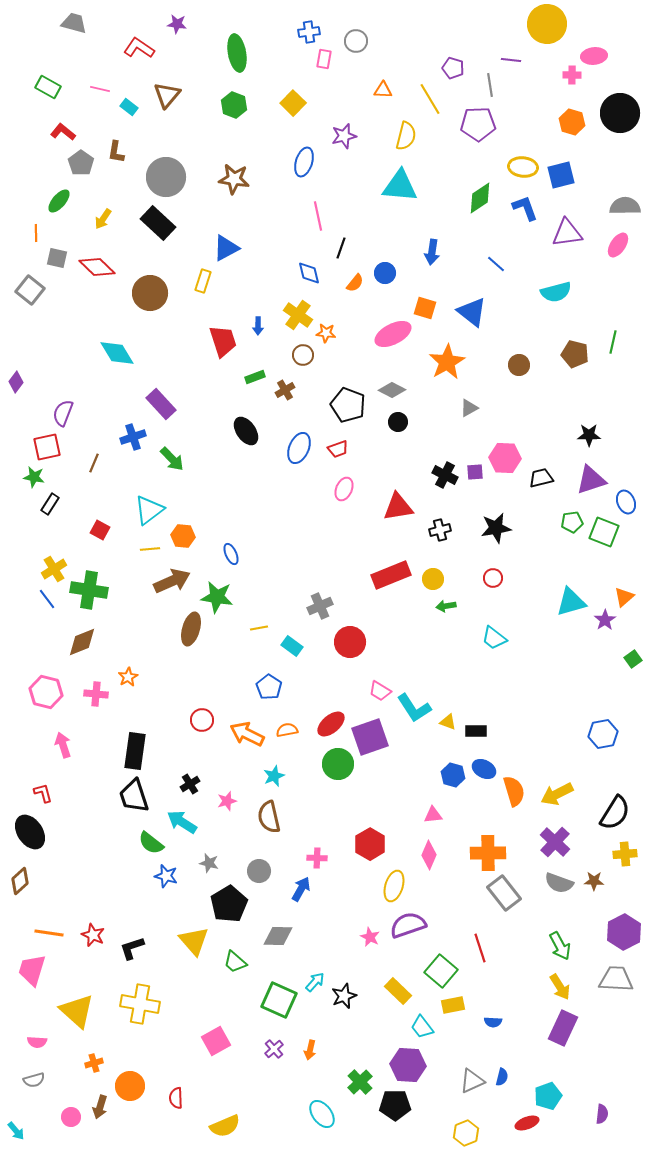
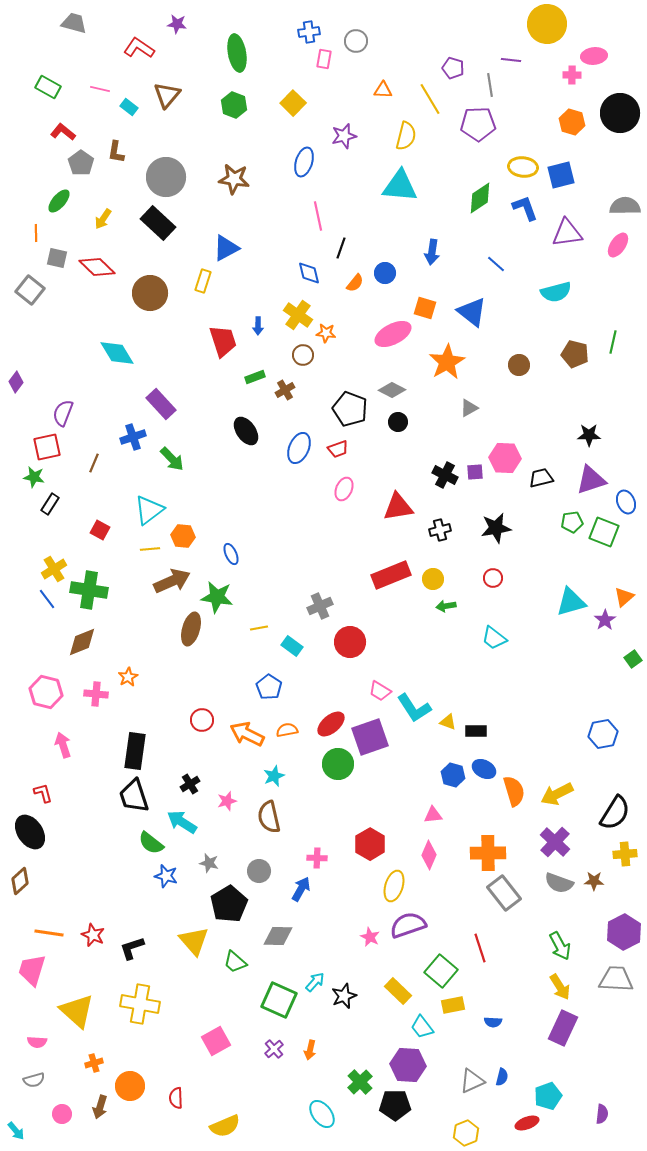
black pentagon at (348, 405): moved 2 px right, 4 px down
pink circle at (71, 1117): moved 9 px left, 3 px up
